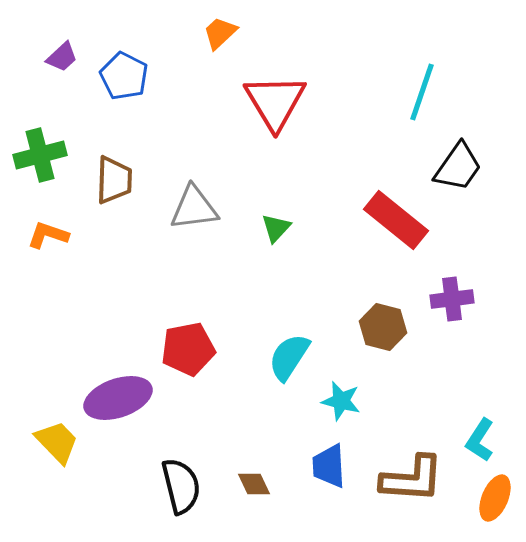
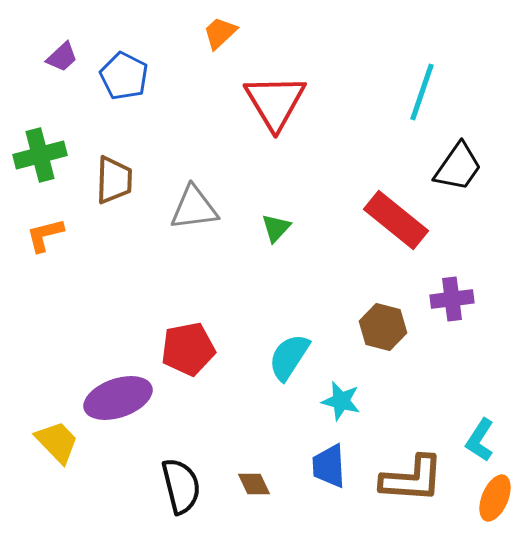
orange L-shape: moved 3 px left; rotated 33 degrees counterclockwise
